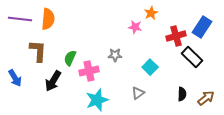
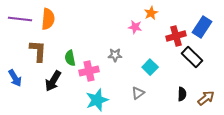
green semicircle: rotated 35 degrees counterclockwise
